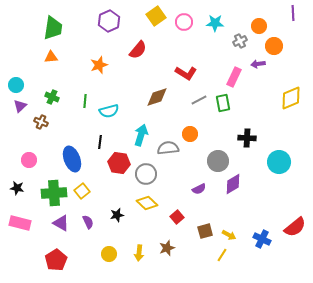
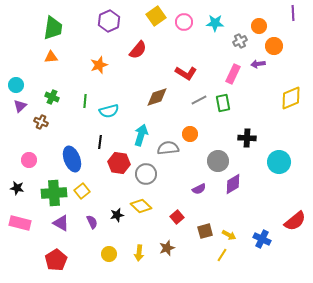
pink rectangle at (234, 77): moved 1 px left, 3 px up
yellow diamond at (147, 203): moved 6 px left, 3 px down
purple semicircle at (88, 222): moved 4 px right
red semicircle at (295, 227): moved 6 px up
